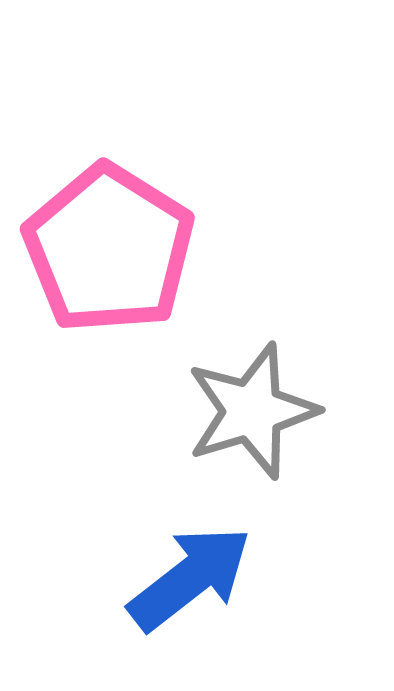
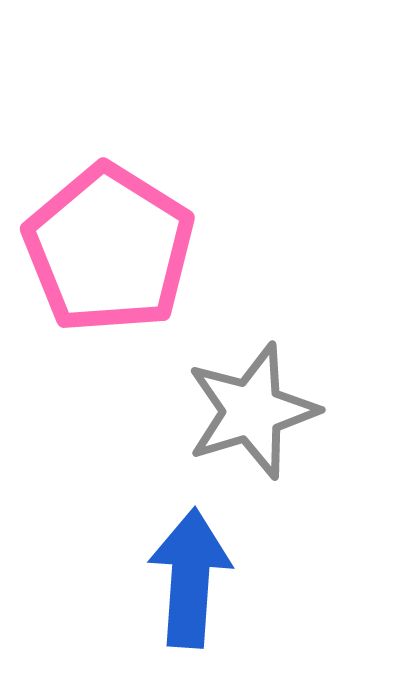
blue arrow: rotated 48 degrees counterclockwise
